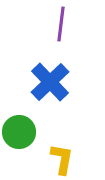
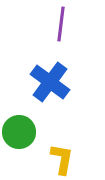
blue cross: rotated 9 degrees counterclockwise
